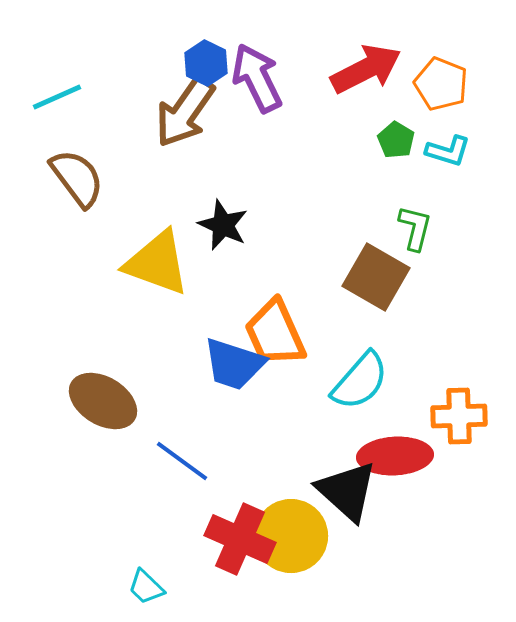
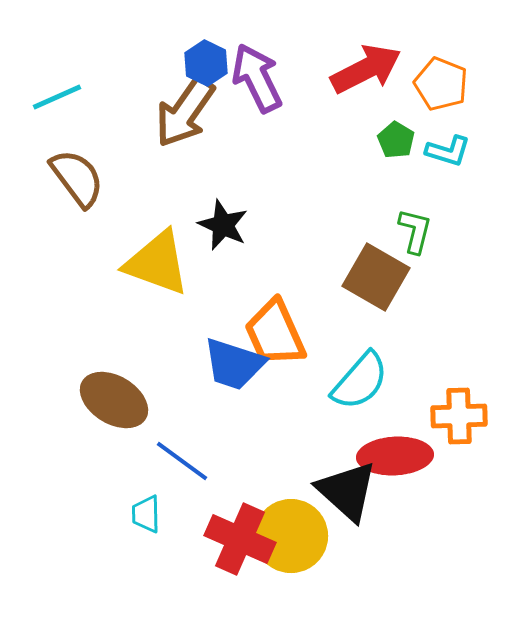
green L-shape: moved 3 px down
brown ellipse: moved 11 px right, 1 px up
cyan trapezoid: moved 73 px up; rotated 45 degrees clockwise
